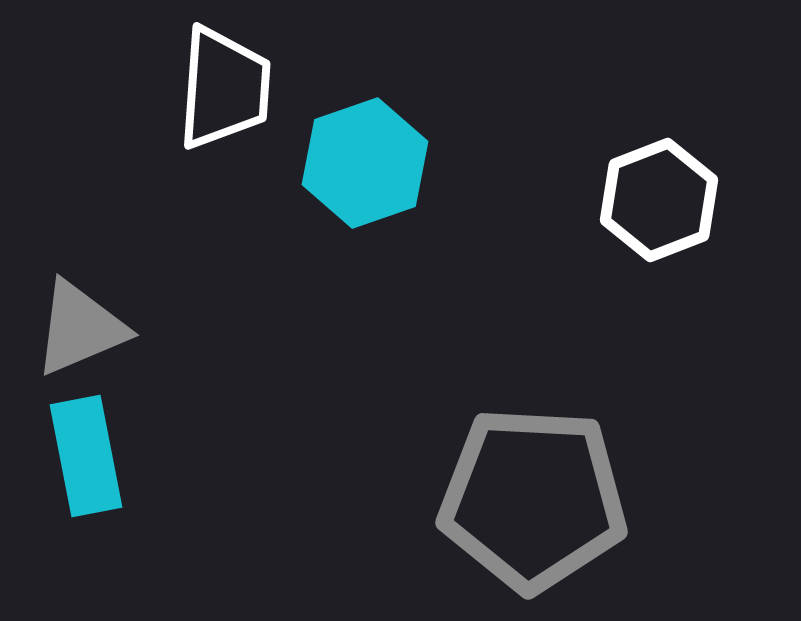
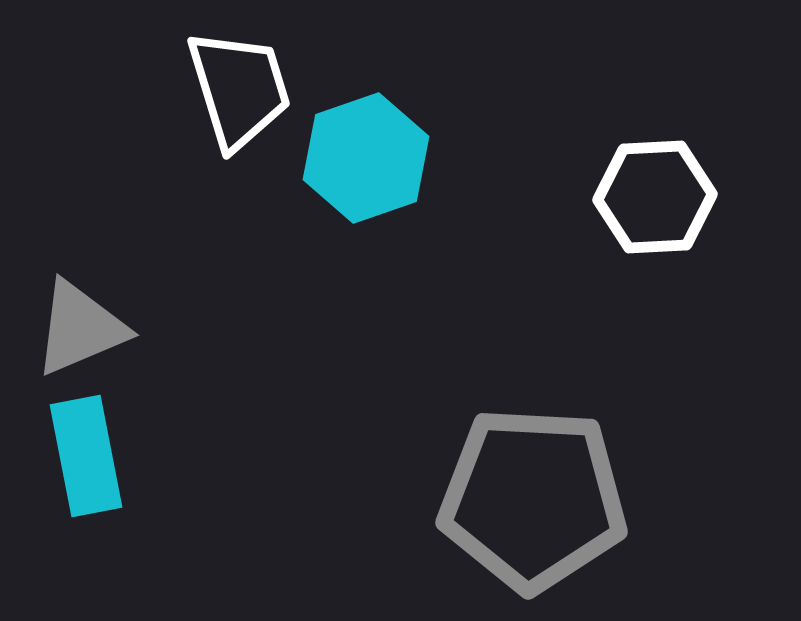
white trapezoid: moved 15 px right, 1 px down; rotated 21 degrees counterclockwise
cyan hexagon: moved 1 px right, 5 px up
white hexagon: moved 4 px left, 3 px up; rotated 18 degrees clockwise
